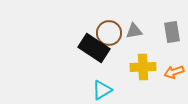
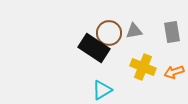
yellow cross: rotated 25 degrees clockwise
